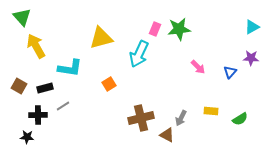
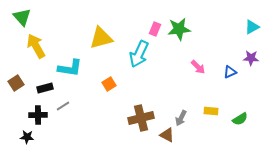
blue triangle: rotated 24 degrees clockwise
brown square: moved 3 px left, 3 px up; rotated 28 degrees clockwise
